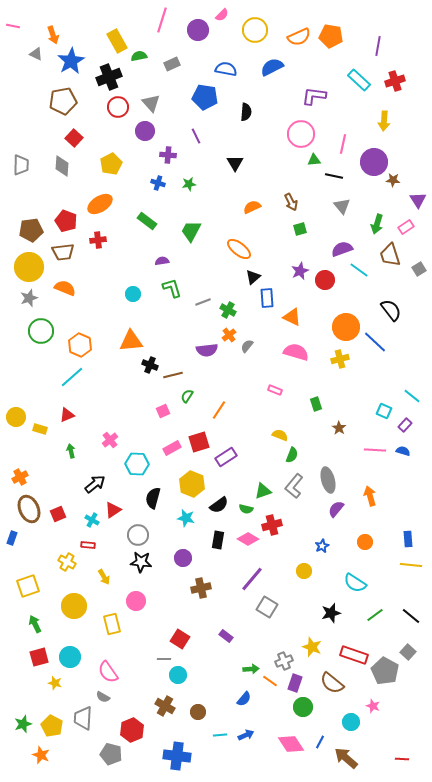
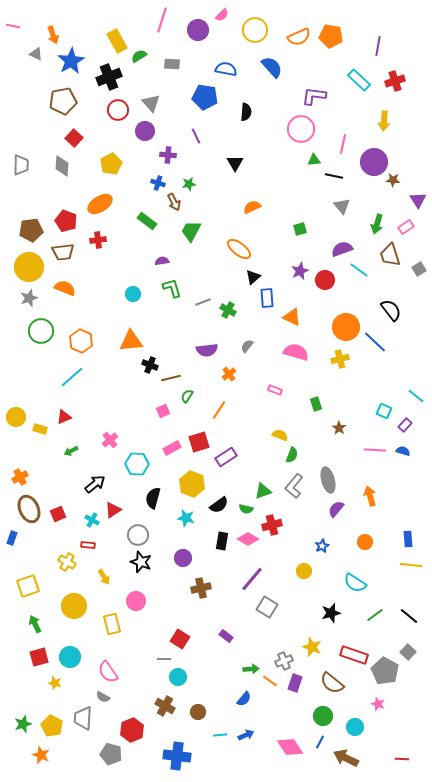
green semicircle at (139, 56): rotated 21 degrees counterclockwise
gray rectangle at (172, 64): rotated 28 degrees clockwise
blue semicircle at (272, 67): rotated 75 degrees clockwise
red circle at (118, 107): moved 3 px down
pink circle at (301, 134): moved 5 px up
brown arrow at (291, 202): moved 117 px left
orange cross at (229, 335): moved 39 px down
orange hexagon at (80, 345): moved 1 px right, 4 px up
brown line at (173, 375): moved 2 px left, 3 px down
cyan line at (412, 396): moved 4 px right
red triangle at (67, 415): moved 3 px left, 2 px down
green arrow at (71, 451): rotated 104 degrees counterclockwise
black rectangle at (218, 540): moved 4 px right, 1 px down
black star at (141, 562): rotated 15 degrees clockwise
black line at (411, 616): moved 2 px left
cyan circle at (178, 675): moved 2 px down
pink star at (373, 706): moved 5 px right, 2 px up
green circle at (303, 707): moved 20 px right, 9 px down
cyan circle at (351, 722): moved 4 px right, 5 px down
pink diamond at (291, 744): moved 1 px left, 3 px down
brown arrow at (346, 758): rotated 15 degrees counterclockwise
